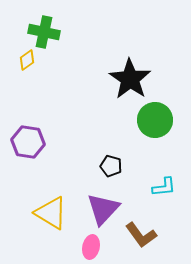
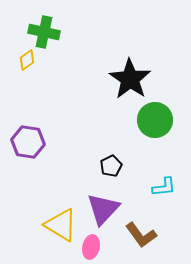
black pentagon: rotated 30 degrees clockwise
yellow triangle: moved 10 px right, 12 px down
